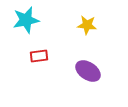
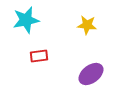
purple ellipse: moved 3 px right, 3 px down; rotated 70 degrees counterclockwise
